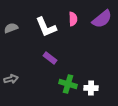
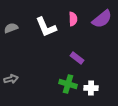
purple rectangle: moved 27 px right
